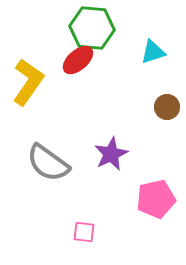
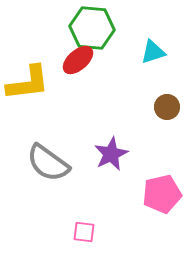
yellow L-shape: moved 1 px down; rotated 48 degrees clockwise
pink pentagon: moved 6 px right, 5 px up
